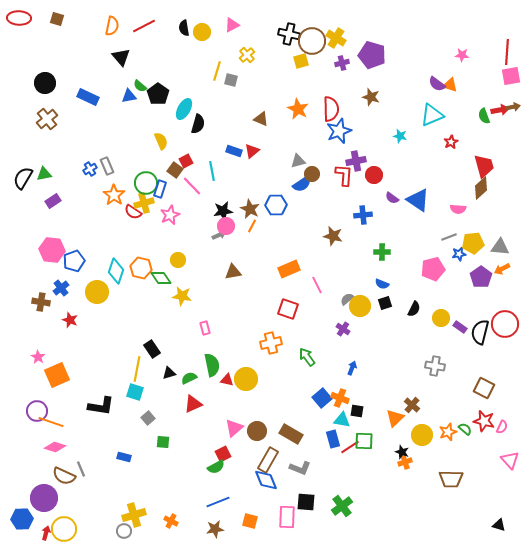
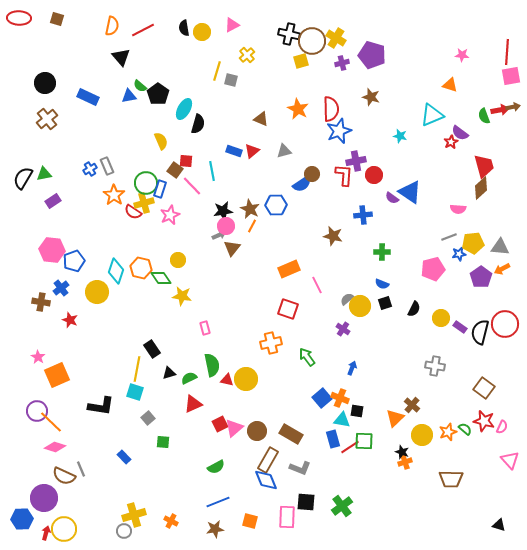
red line at (144, 26): moved 1 px left, 4 px down
purple semicircle at (437, 84): moved 23 px right, 49 px down
red square at (186, 161): rotated 32 degrees clockwise
gray triangle at (298, 161): moved 14 px left, 10 px up
blue triangle at (418, 200): moved 8 px left, 8 px up
brown triangle at (233, 272): moved 1 px left, 24 px up; rotated 42 degrees counterclockwise
brown square at (484, 388): rotated 10 degrees clockwise
orange line at (51, 422): rotated 25 degrees clockwise
red square at (223, 454): moved 3 px left, 30 px up
blue rectangle at (124, 457): rotated 32 degrees clockwise
